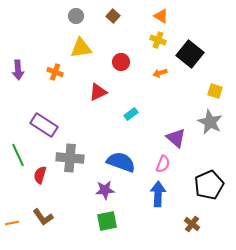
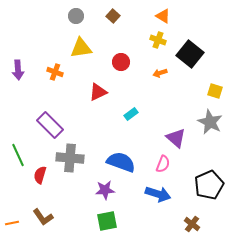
orange triangle: moved 2 px right
purple rectangle: moved 6 px right; rotated 12 degrees clockwise
blue arrow: rotated 105 degrees clockwise
